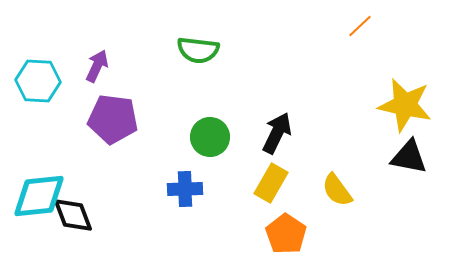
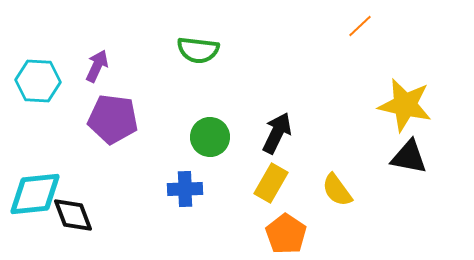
cyan diamond: moved 4 px left, 2 px up
